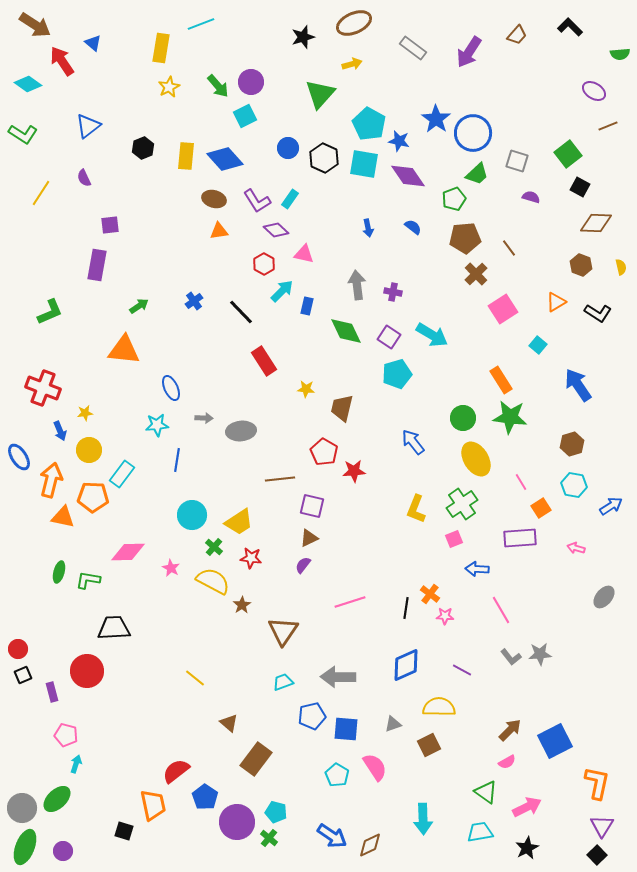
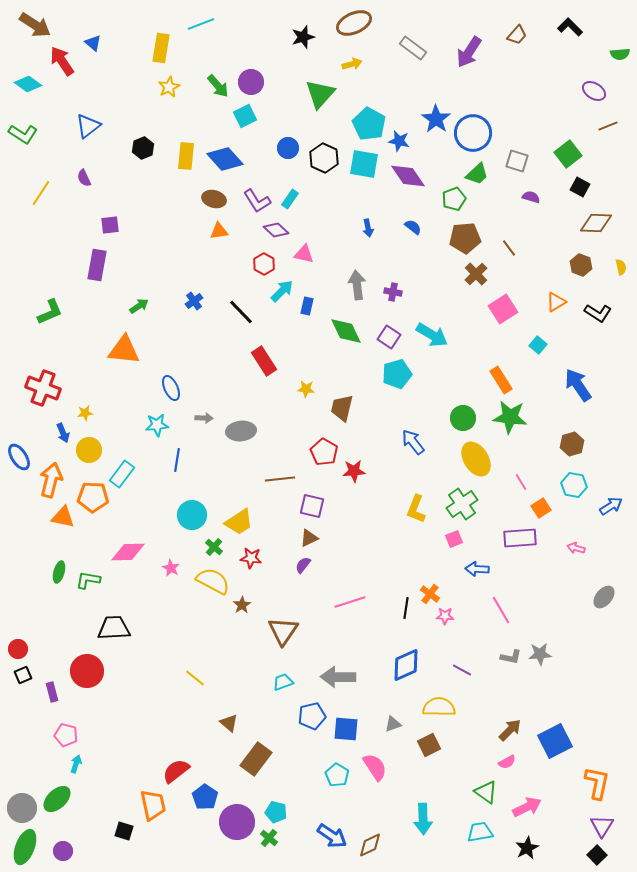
blue arrow at (60, 431): moved 3 px right, 2 px down
gray L-shape at (511, 657): rotated 40 degrees counterclockwise
